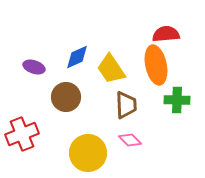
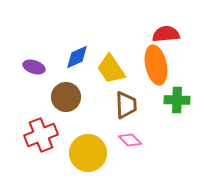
red cross: moved 19 px right, 1 px down
